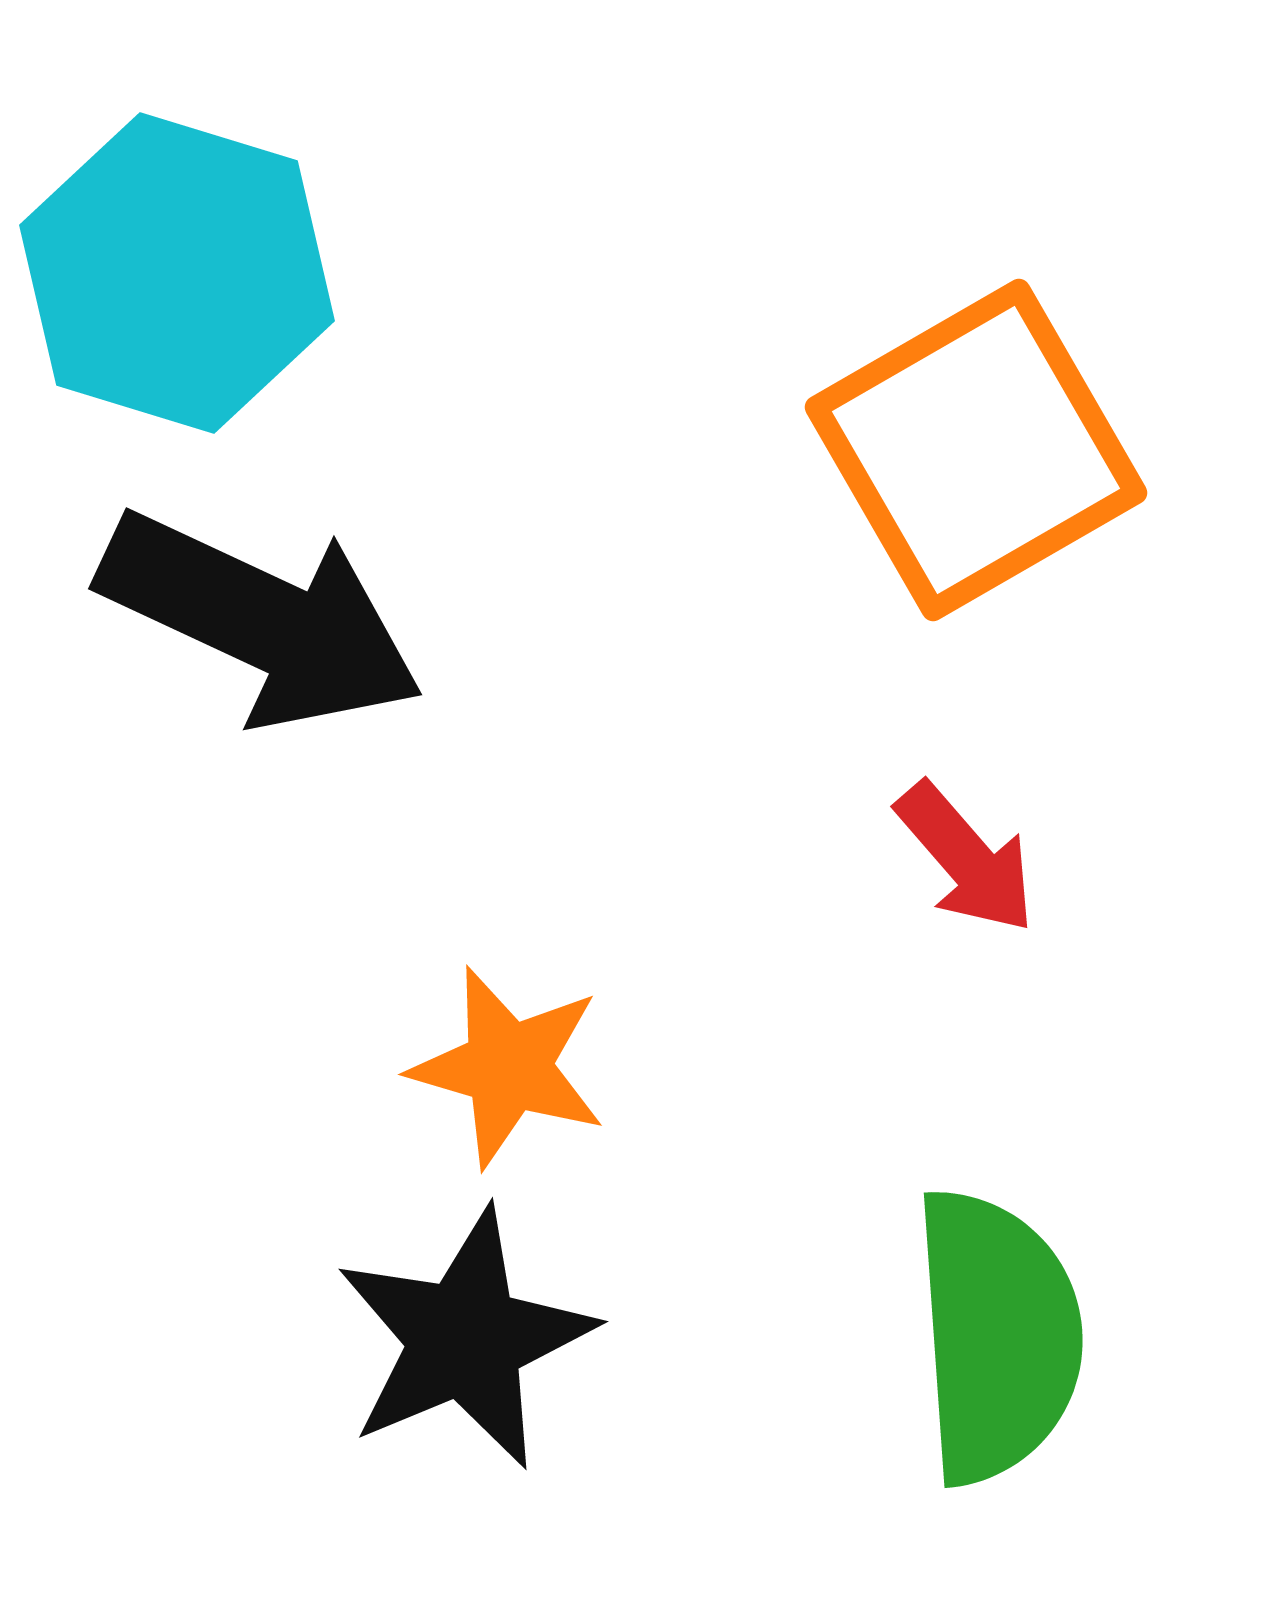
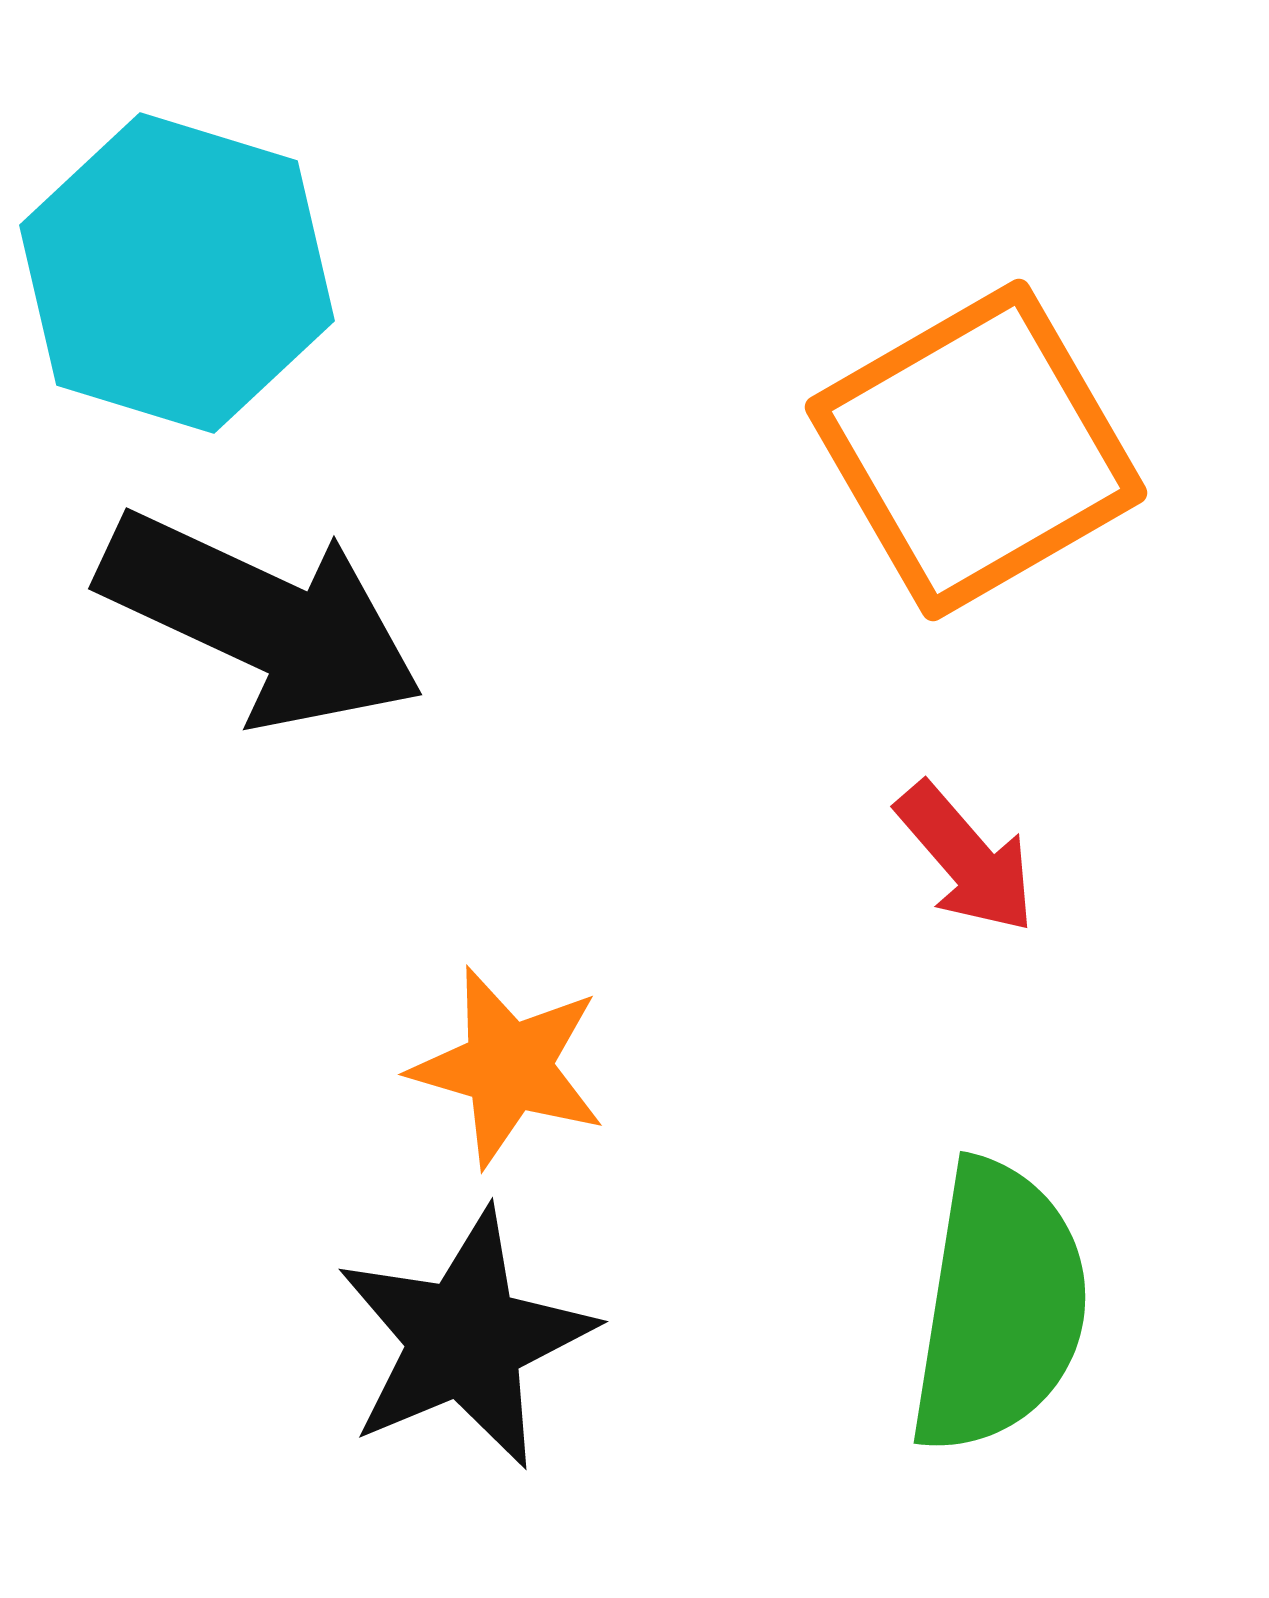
green semicircle: moved 2 px right, 29 px up; rotated 13 degrees clockwise
